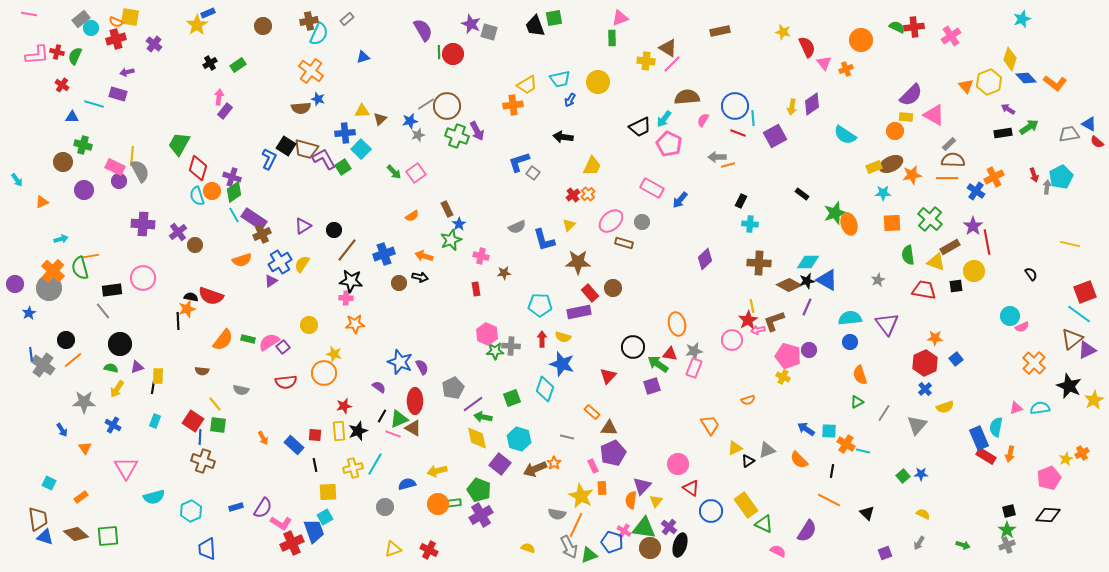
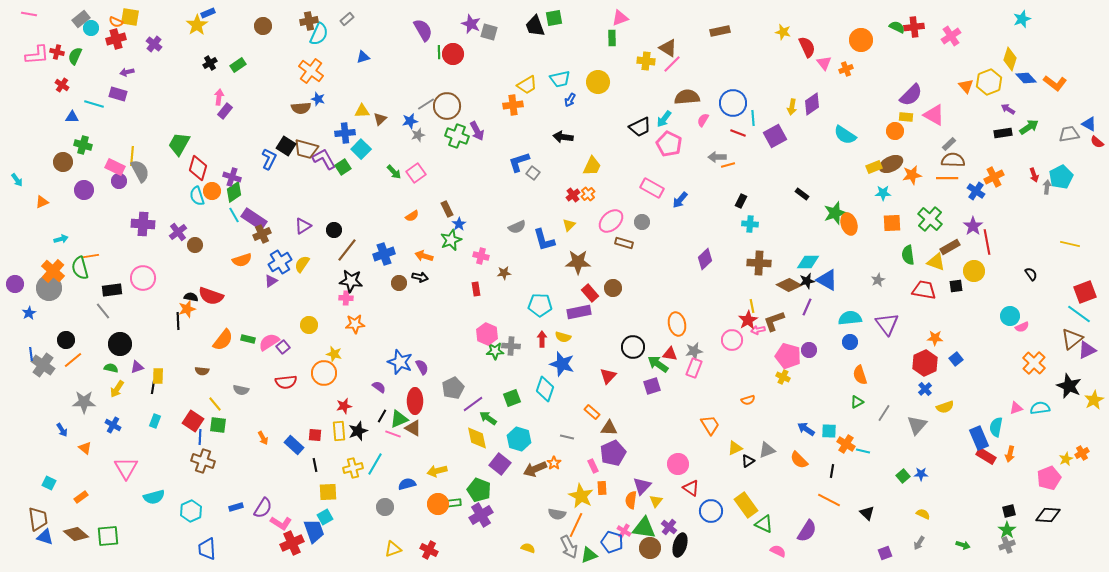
blue circle at (735, 106): moved 2 px left, 3 px up
green arrow at (483, 417): moved 5 px right, 1 px down; rotated 24 degrees clockwise
orange triangle at (85, 448): rotated 16 degrees counterclockwise
